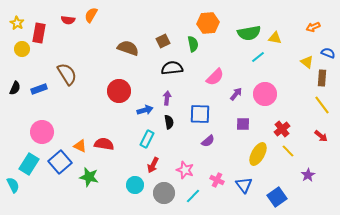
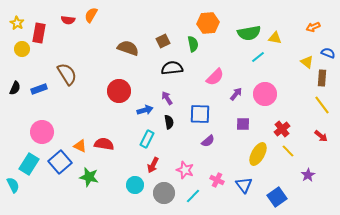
purple arrow at (167, 98): rotated 40 degrees counterclockwise
